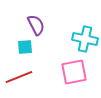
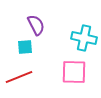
cyan cross: moved 1 px left, 1 px up
pink square: rotated 12 degrees clockwise
